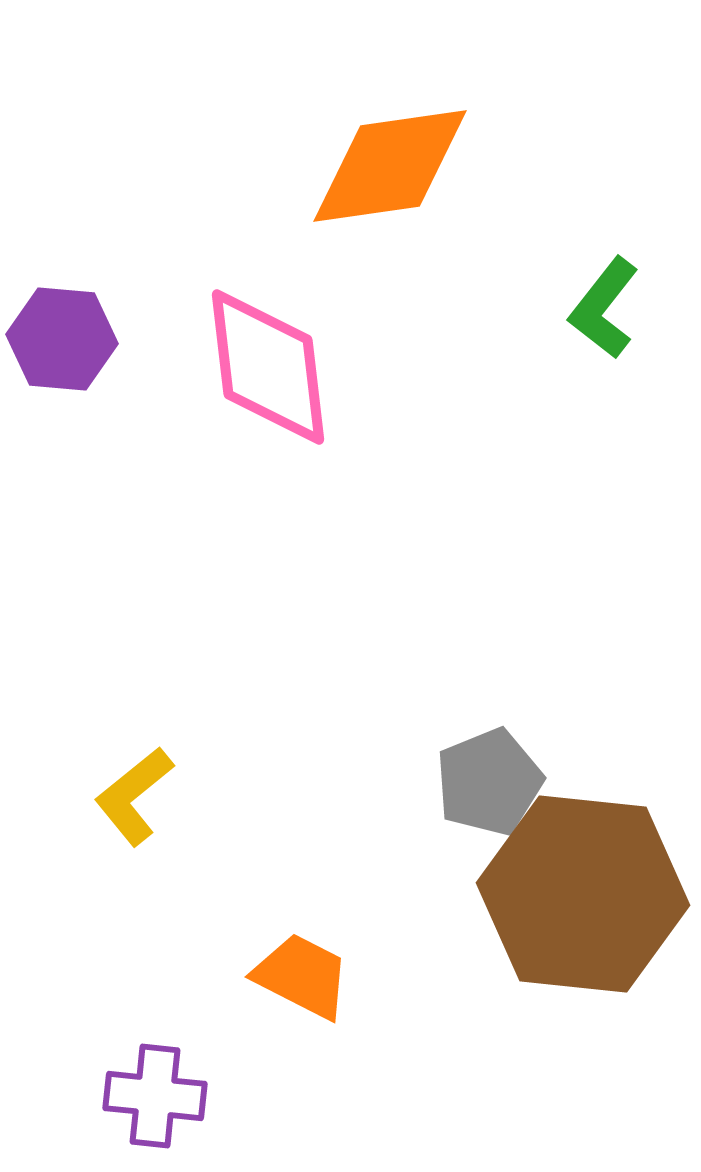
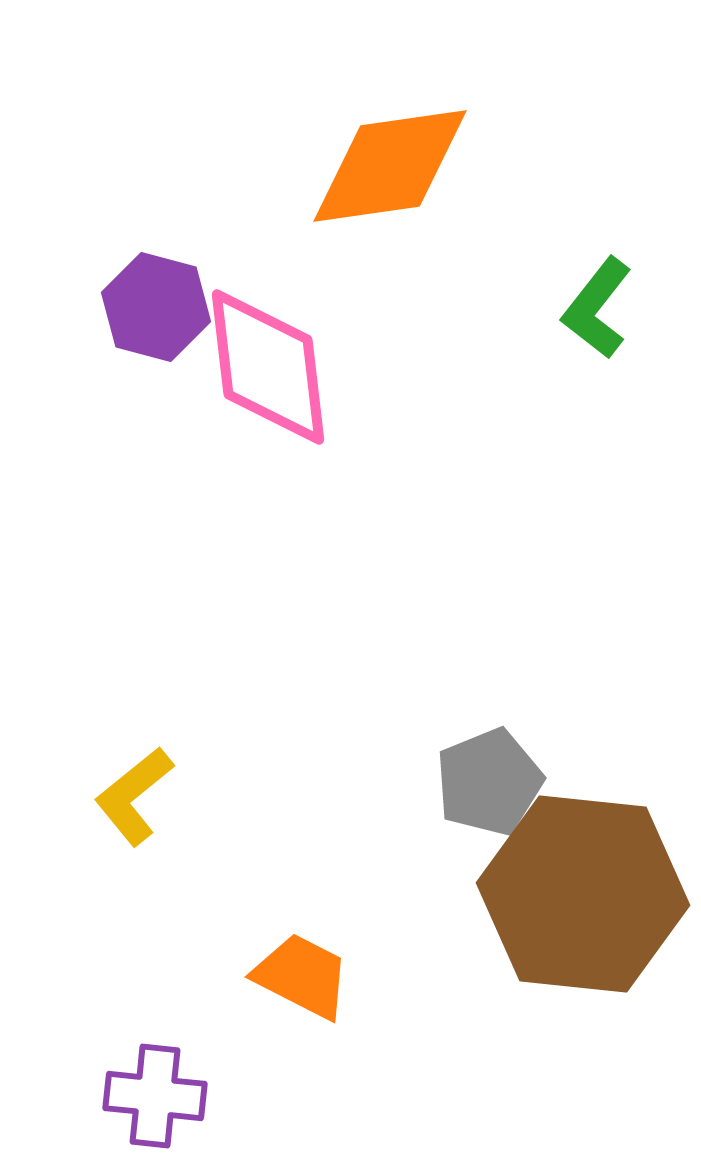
green L-shape: moved 7 px left
purple hexagon: moved 94 px right, 32 px up; rotated 10 degrees clockwise
